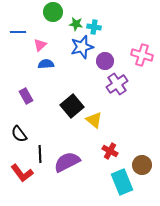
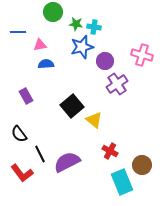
pink triangle: rotated 32 degrees clockwise
black line: rotated 24 degrees counterclockwise
